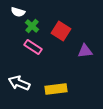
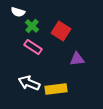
purple triangle: moved 8 px left, 8 px down
white arrow: moved 10 px right
